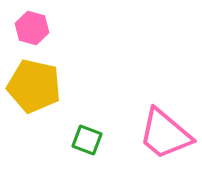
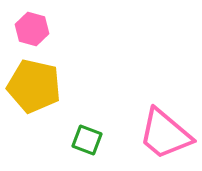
pink hexagon: moved 1 px down
